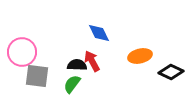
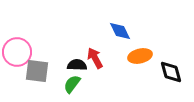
blue diamond: moved 21 px right, 2 px up
pink circle: moved 5 px left
red arrow: moved 3 px right, 3 px up
black diamond: rotated 50 degrees clockwise
gray square: moved 5 px up
